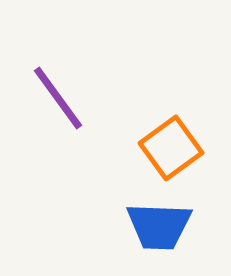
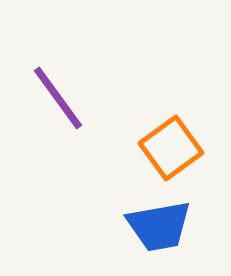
blue trapezoid: rotated 12 degrees counterclockwise
